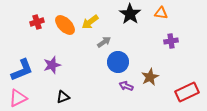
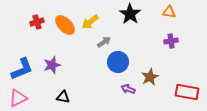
orange triangle: moved 8 px right, 1 px up
blue L-shape: moved 1 px up
purple arrow: moved 2 px right, 3 px down
red rectangle: rotated 35 degrees clockwise
black triangle: rotated 32 degrees clockwise
